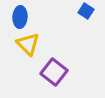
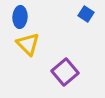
blue square: moved 3 px down
purple square: moved 11 px right; rotated 12 degrees clockwise
